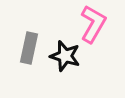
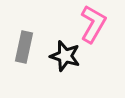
gray rectangle: moved 5 px left, 1 px up
